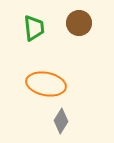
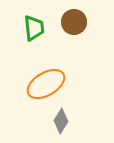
brown circle: moved 5 px left, 1 px up
orange ellipse: rotated 42 degrees counterclockwise
